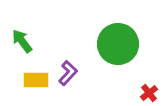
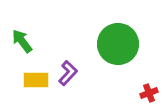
red cross: rotated 18 degrees clockwise
